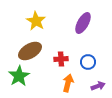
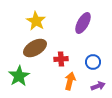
brown ellipse: moved 5 px right, 3 px up
blue circle: moved 5 px right
orange arrow: moved 2 px right, 2 px up
